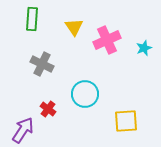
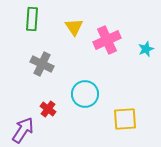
cyan star: moved 2 px right, 1 px down
yellow square: moved 1 px left, 2 px up
